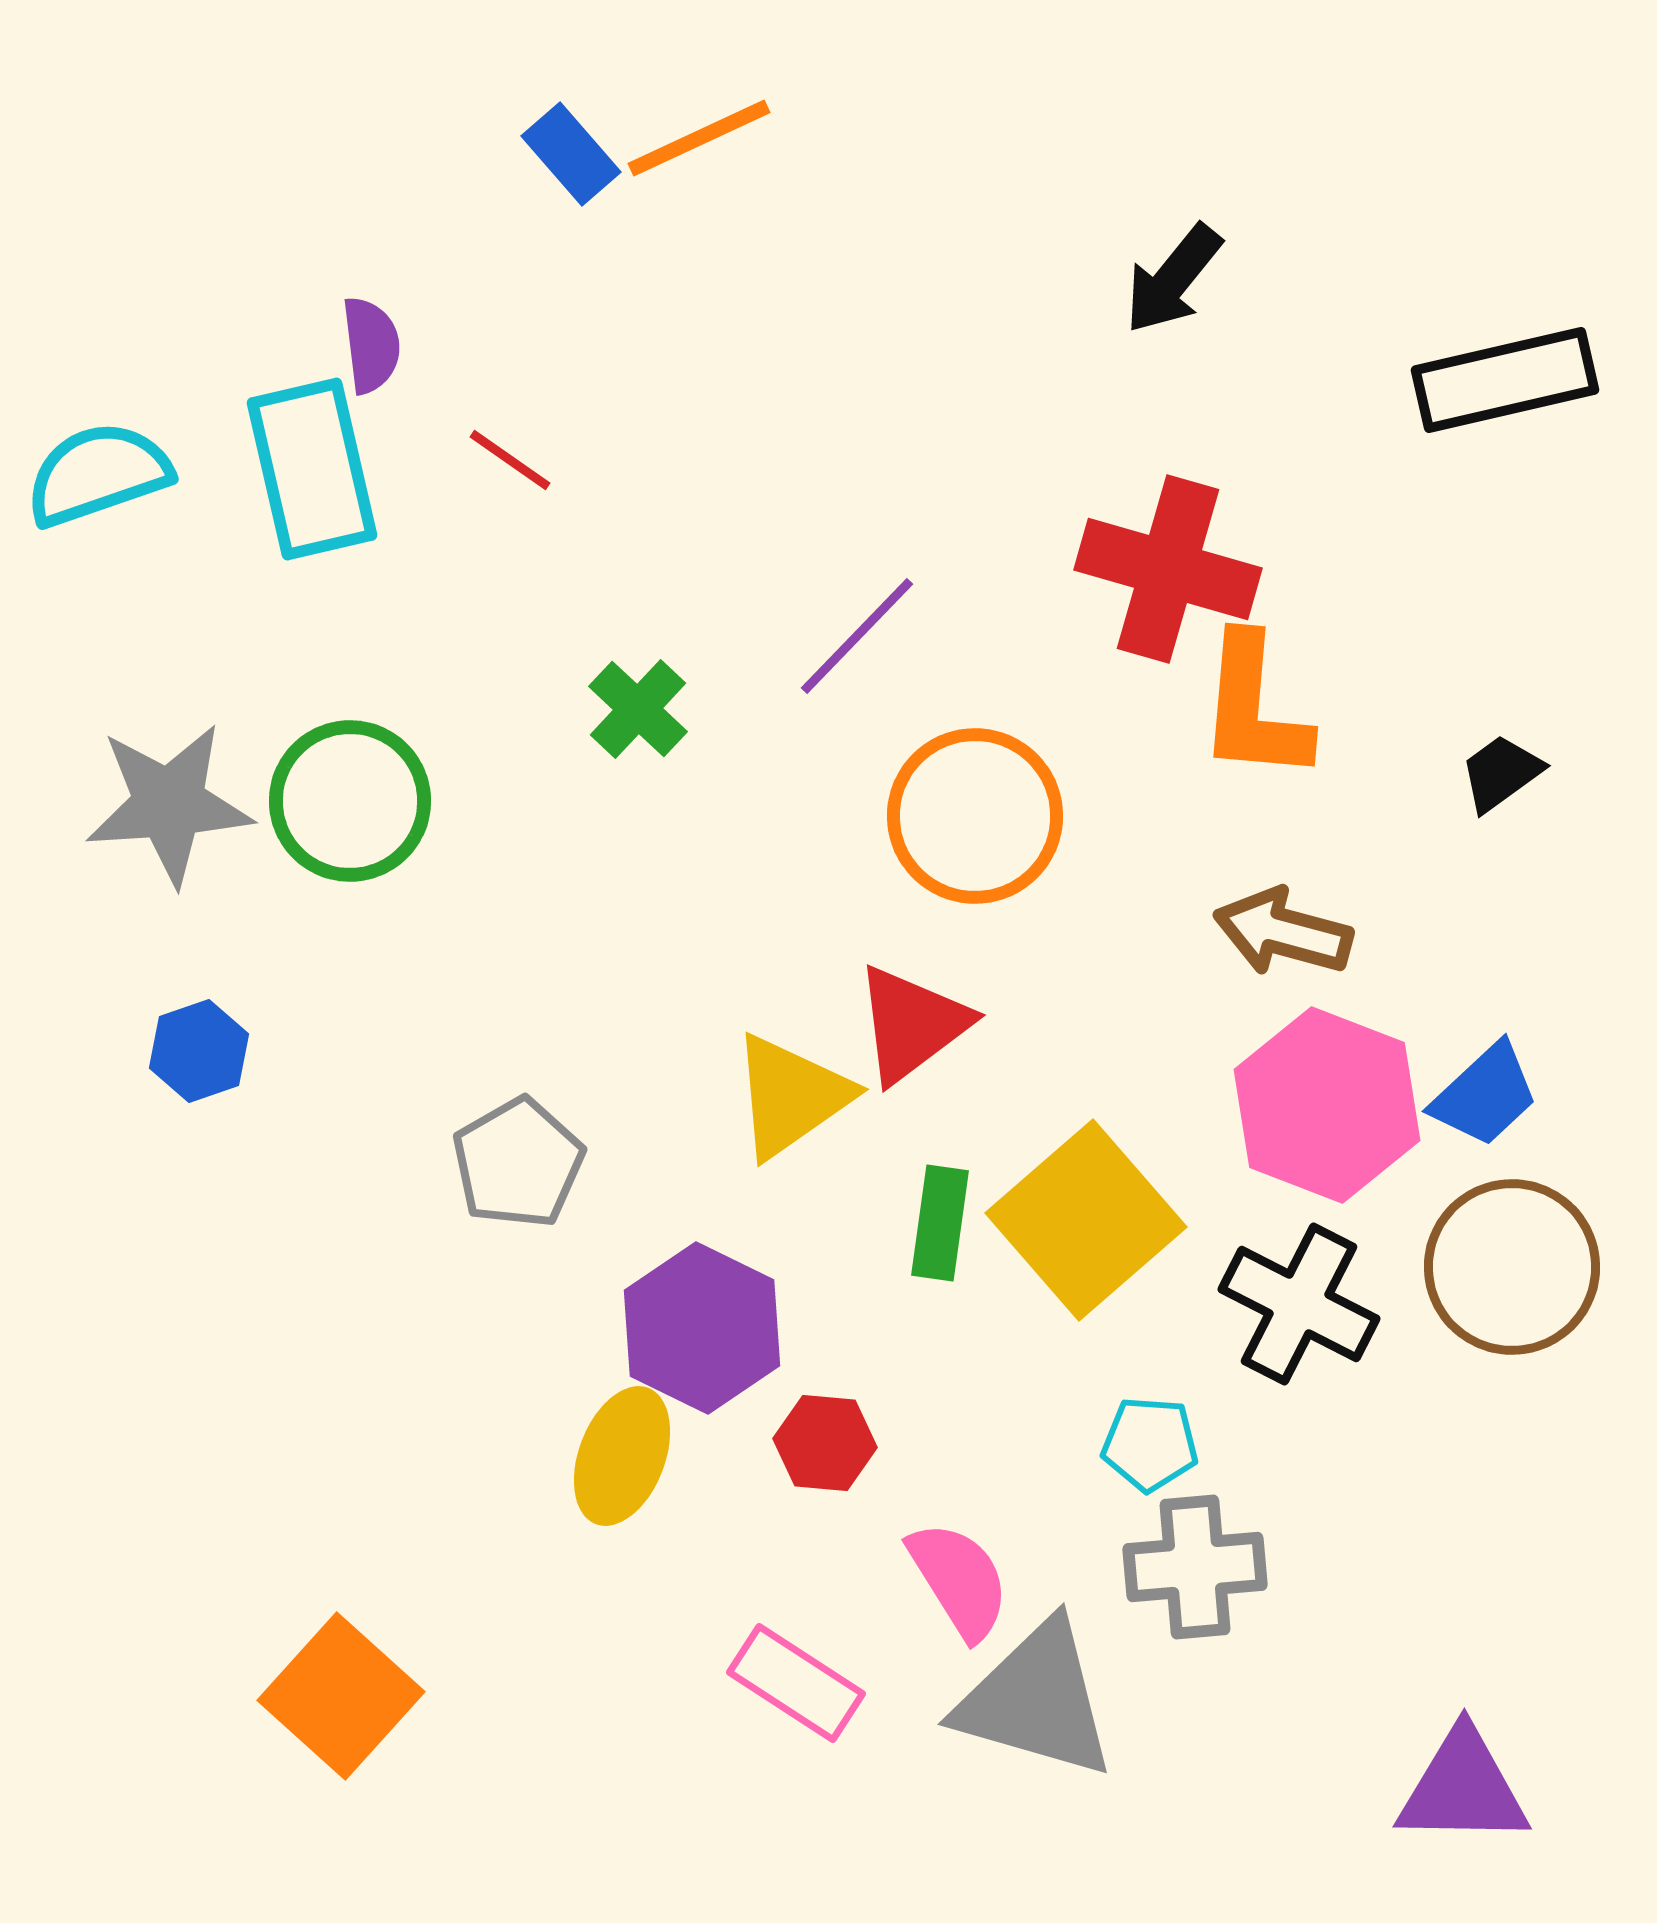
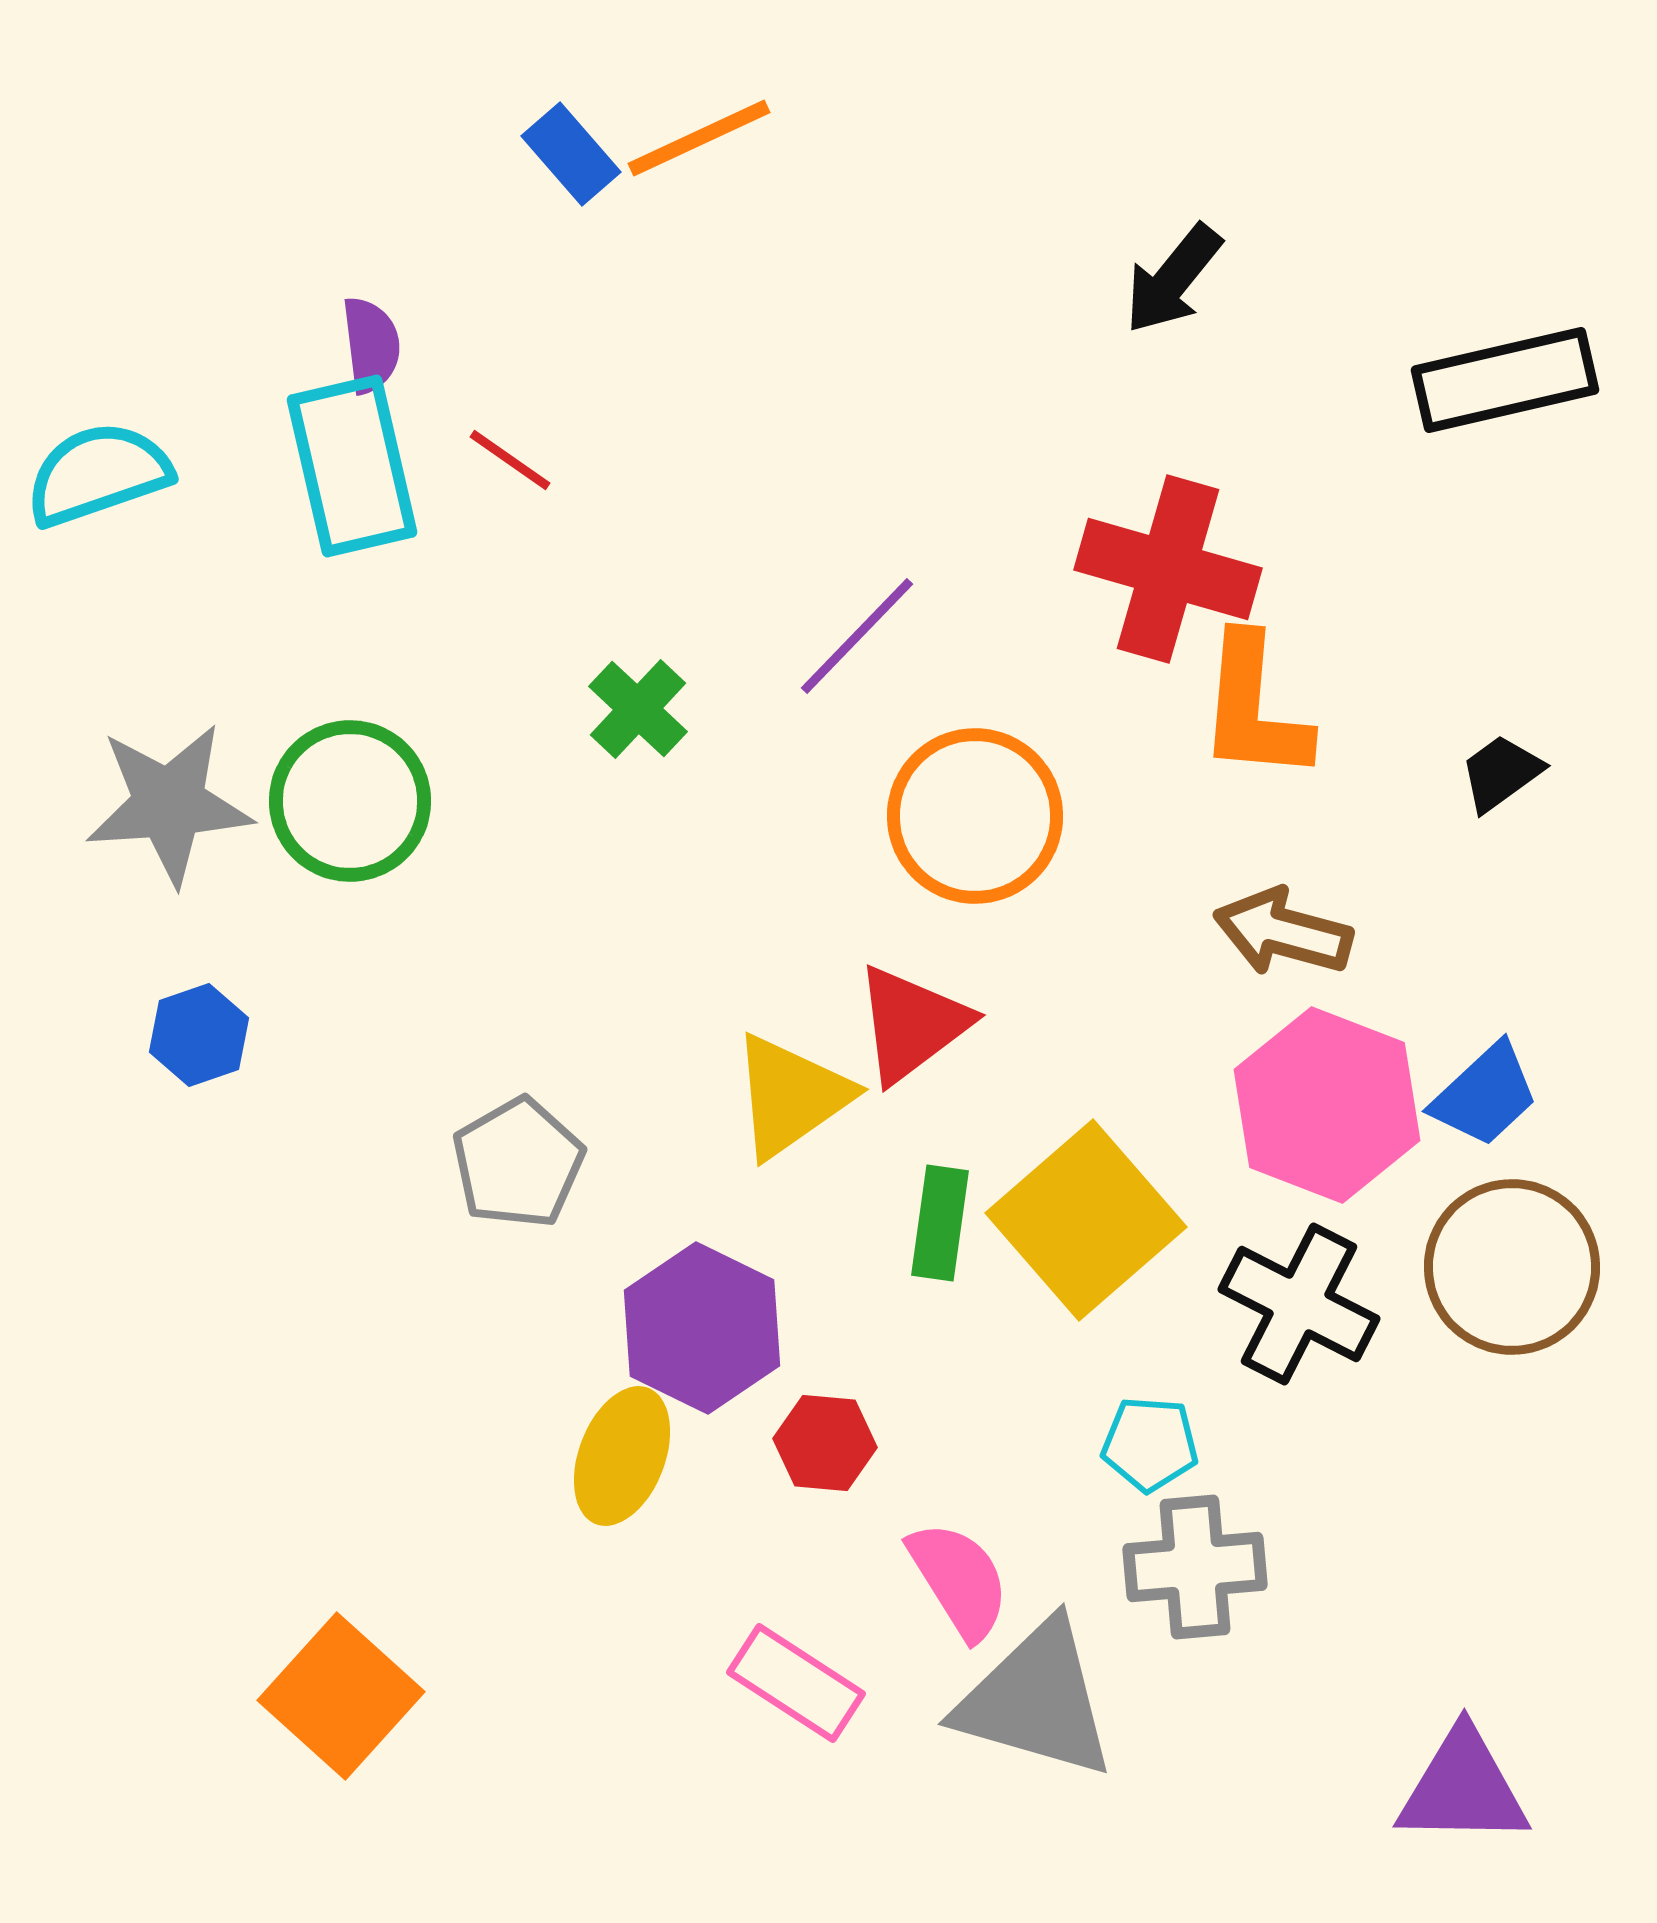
cyan rectangle: moved 40 px right, 3 px up
blue hexagon: moved 16 px up
